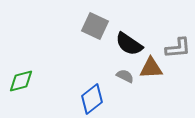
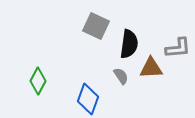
gray square: moved 1 px right
black semicircle: rotated 116 degrees counterclockwise
gray semicircle: moved 4 px left; rotated 30 degrees clockwise
green diamond: moved 17 px right; rotated 48 degrees counterclockwise
blue diamond: moved 4 px left; rotated 32 degrees counterclockwise
